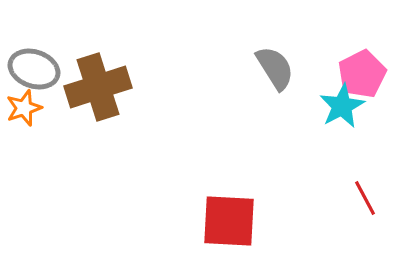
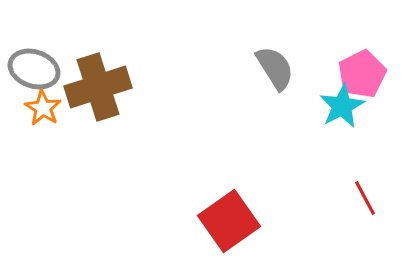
orange star: moved 19 px right; rotated 21 degrees counterclockwise
red square: rotated 38 degrees counterclockwise
